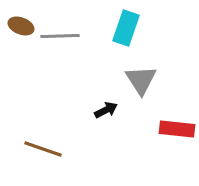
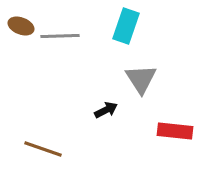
cyan rectangle: moved 2 px up
gray triangle: moved 1 px up
red rectangle: moved 2 px left, 2 px down
